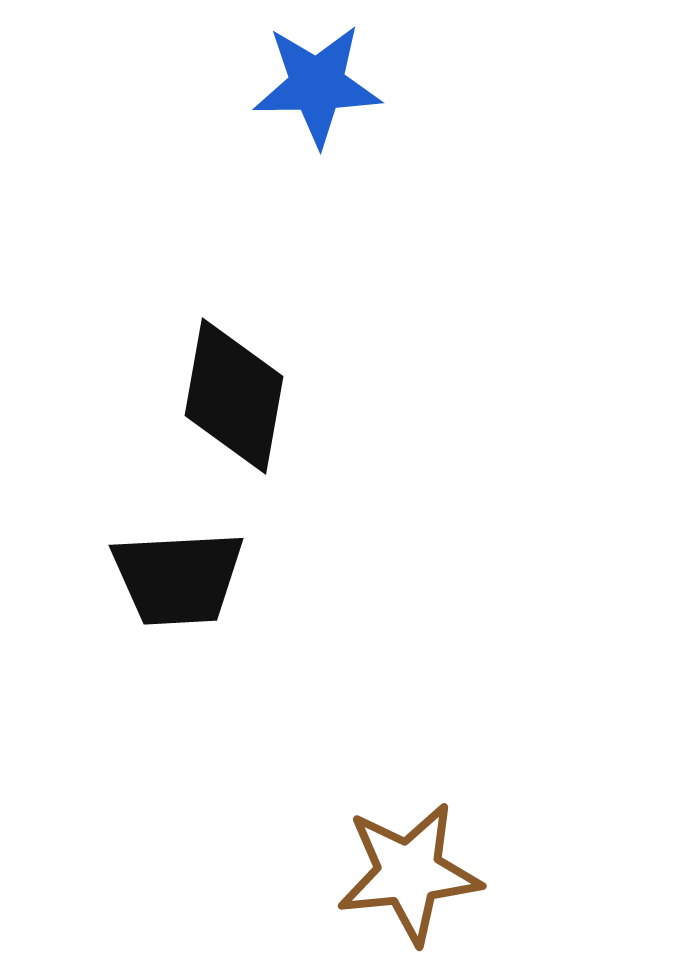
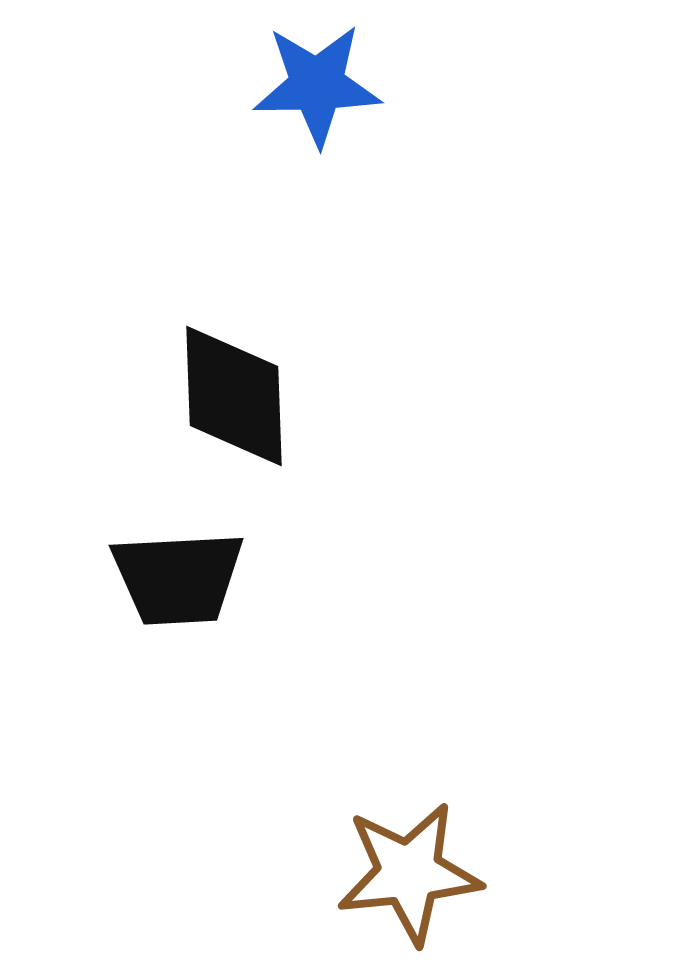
black diamond: rotated 12 degrees counterclockwise
